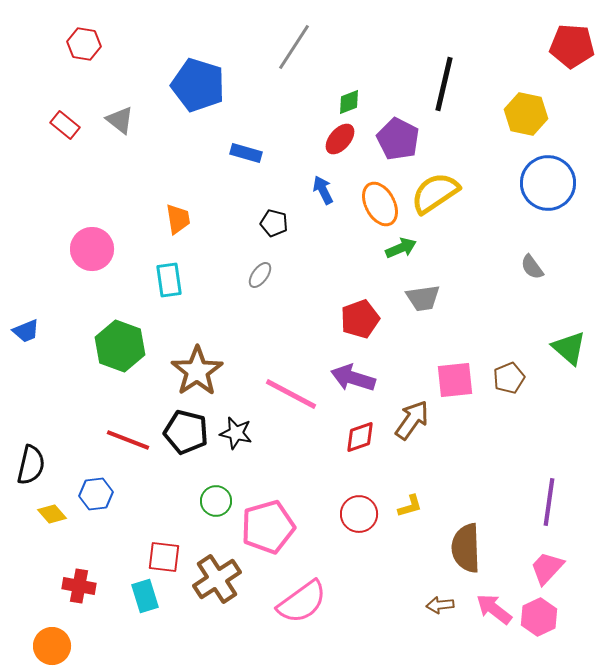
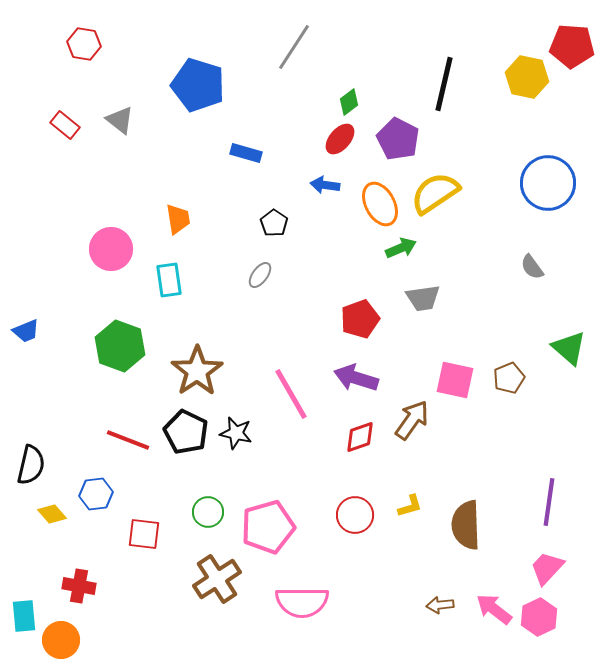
green diamond at (349, 102): rotated 16 degrees counterclockwise
yellow hexagon at (526, 114): moved 1 px right, 37 px up
blue arrow at (323, 190): moved 2 px right, 5 px up; rotated 56 degrees counterclockwise
black pentagon at (274, 223): rotated 20 degrees clockwise
pink circle at (92, 249): moved 19 px right
purple arrow at (353, 378): moved 3 px right
pink square at (455, 380): rotated 18 degrees clockwise
pink line at (291, 394): rotated 32 degrees clockwise
black pentagon at (186, 432): rotated 12 degrees clockwise
green circle at (216, 501): moved 8 px left, 11 px down
red circle at (359, 514): moved 4 px left, 1 px down
brown semicircle at (466, 548): moved 23 px up
red square at (164, 557): moved 20 px left, 23 px up
cyan rectangle at (145, 596): moved 121 px left, 20 px down; rotated 12 degrees clockwise
pink semicircle at (302, 602): rotated 36 degrees clockwise
orange circle at (52, 646): moved 9 px right, 6 px up
